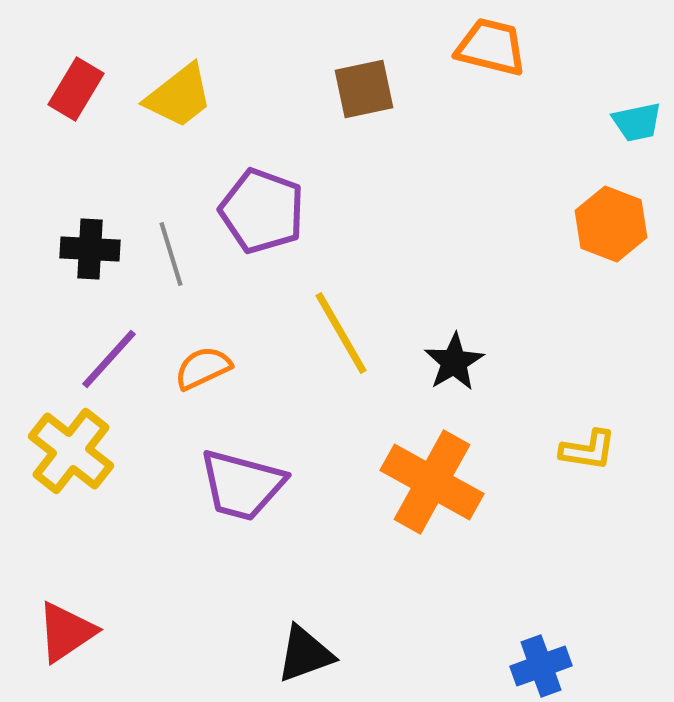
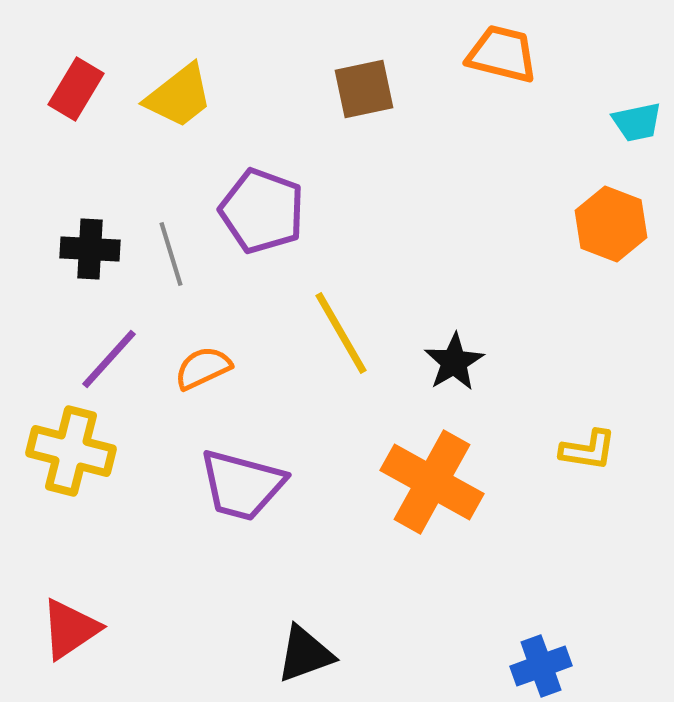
orange trapezoid: moved 11 px right, 7 px down
yellow cross: rotated 24 degrees counterclockwise
red triangle: moved 4 px right, 3 px up
